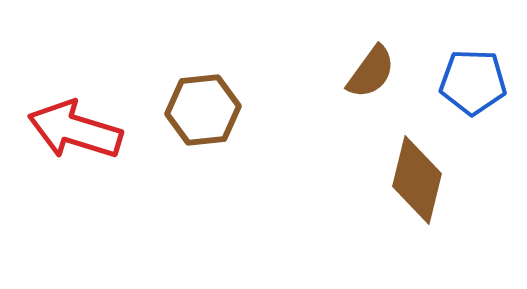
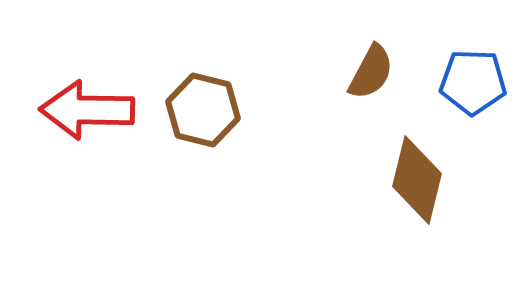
brown semicircle: rotated 8 degrees counterclockwise
brown hexagon: rotated 20 degrees clockwise
red arrow: moved 12 px right, 20 px up; rotated 16 degrees counterclockwise
